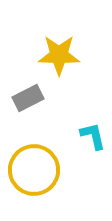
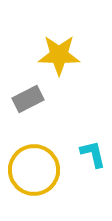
gray rectangle: moved 1 px down
cyan L-shape: moved 18 px down
